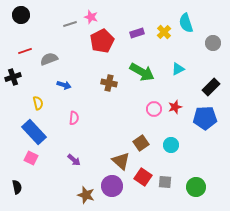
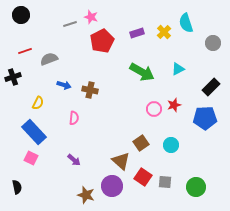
brown cross: moved 19 px left, 7 px down
yellow semicircle: rotated 40 degrees clockwise
red star: moved 1 px left, 2 px up
